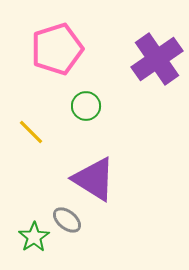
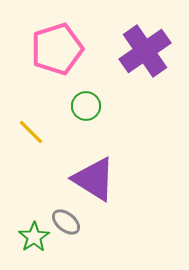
purple cross: moved 12 px left, 8 px up
gray ellipse: moved 1 px left, 2 px down
